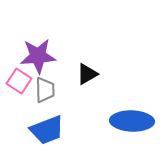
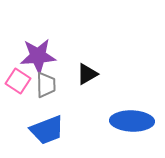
pink square: moved 1 px left
gray trapezoid: moved 1 px right, 5 px up
